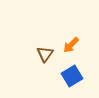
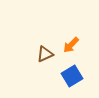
brown triangle: rotated 30 degrees clockwise
